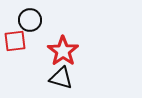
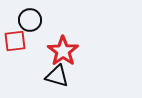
black triangle: moved 4 px left, 2 px up
